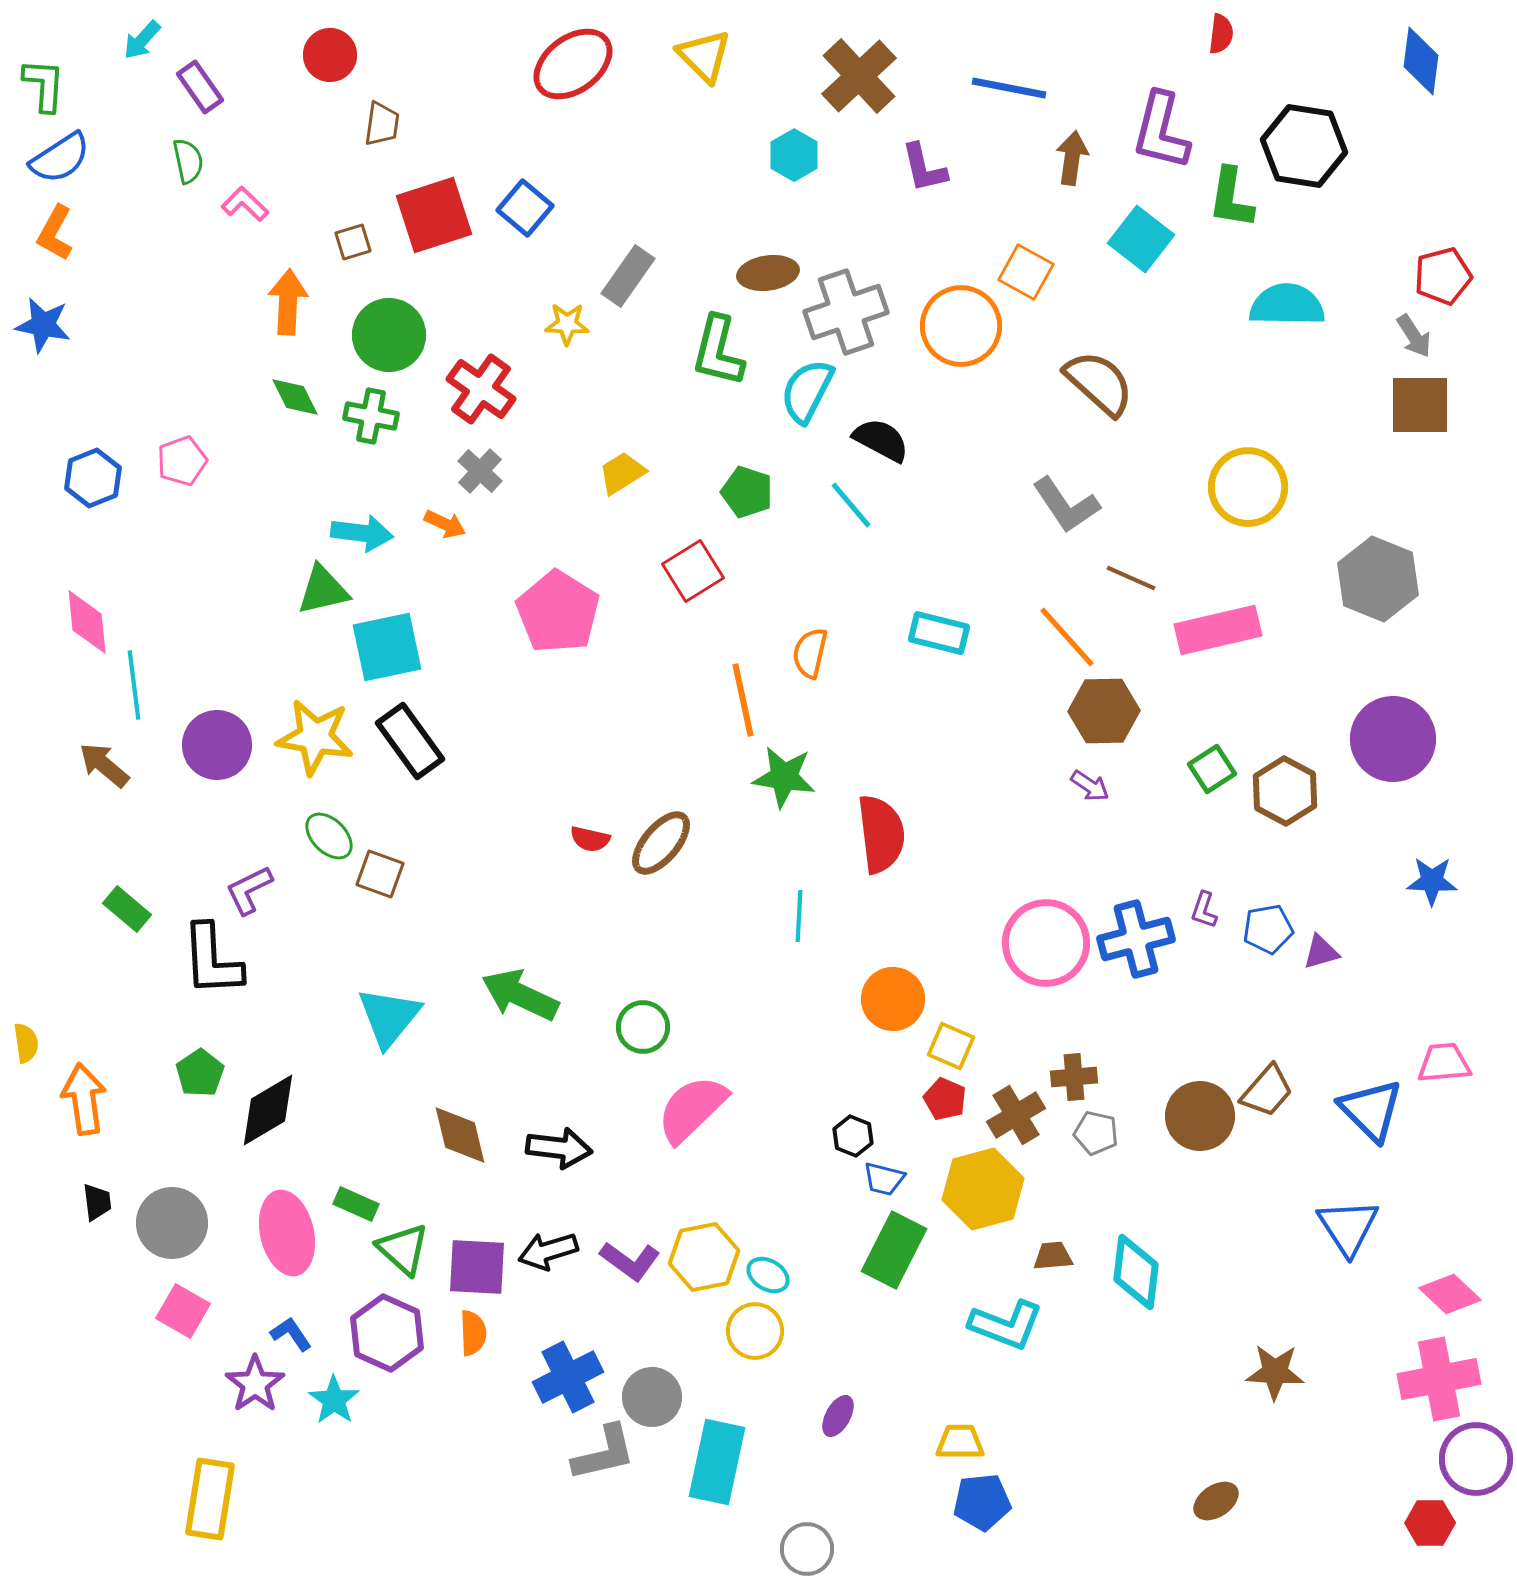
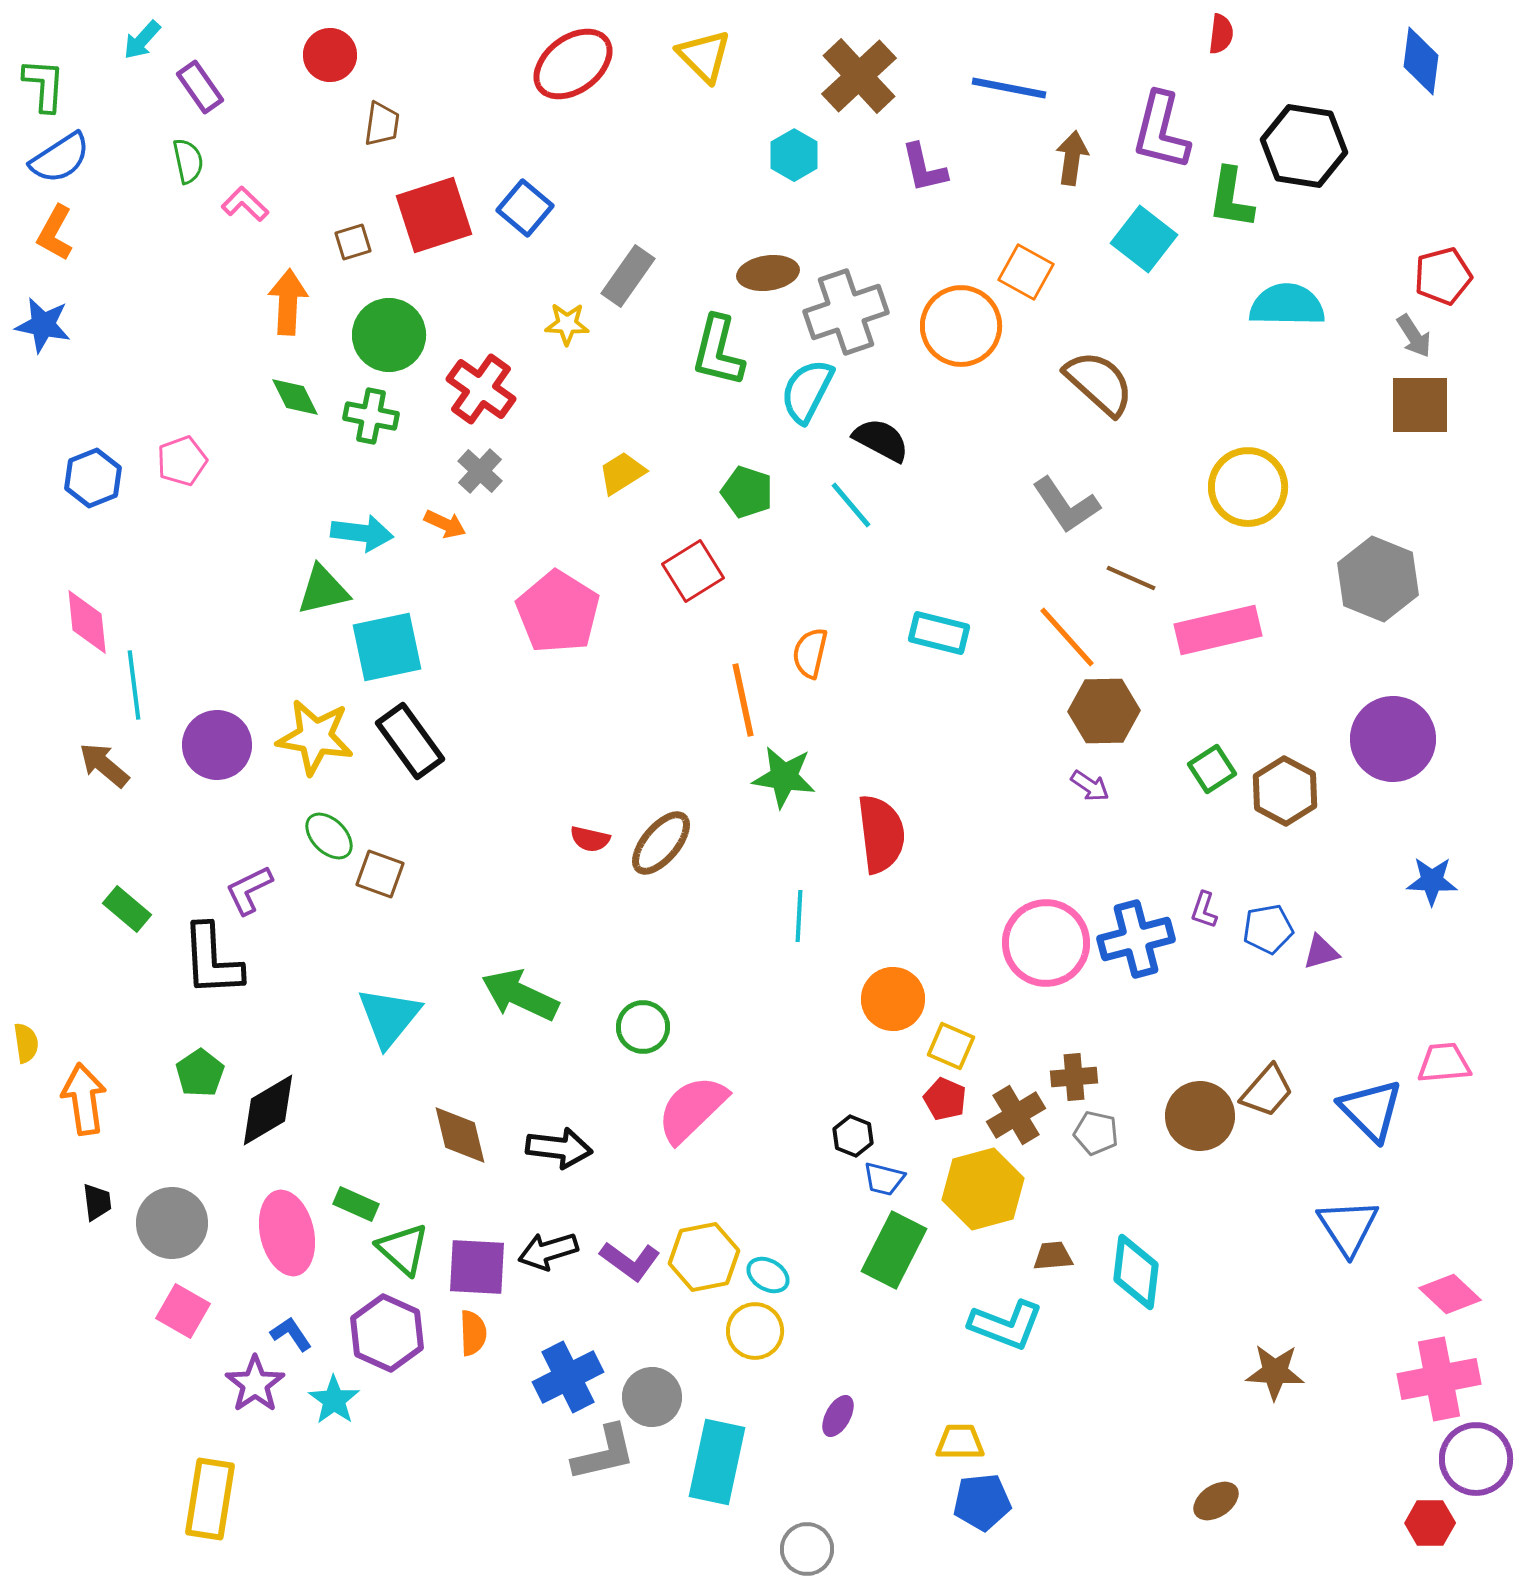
cyan square at (1141, 239): moved 3 px right
